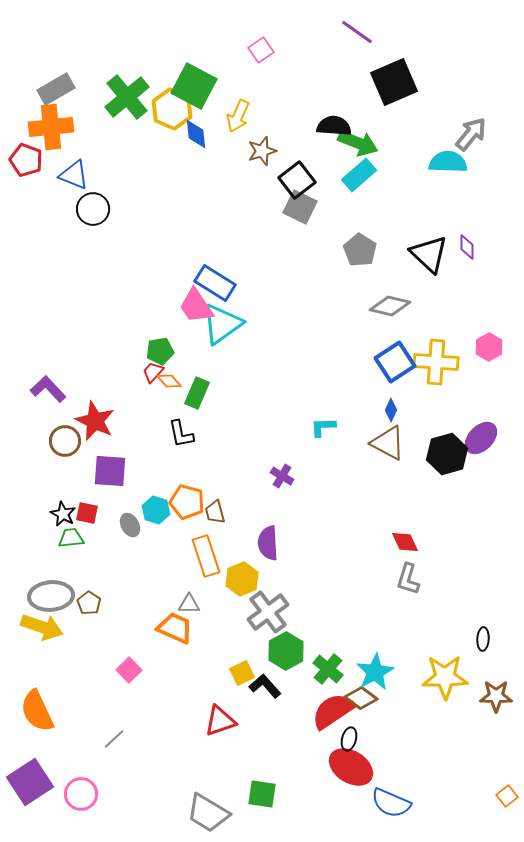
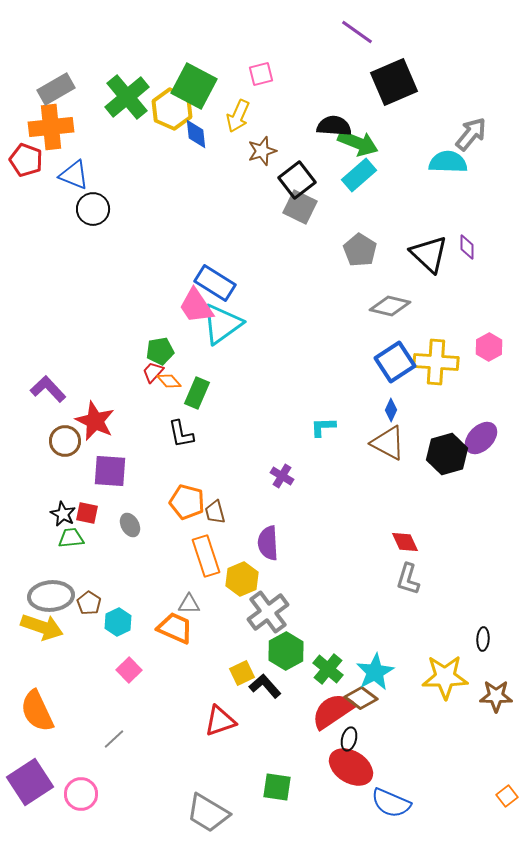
pink square at (261, 50): moved 24 px down; rotated 20 degrees clockwise
cyan hexagon at (156, 510): moved 38 px left, 112 px down; rotated 16 degrees clockwise
green square at (262, 794): moved 15 px right, 7 px up
